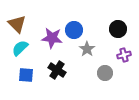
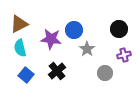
brown triangle: moved 2 px right; rotated 48 degrees clockwise
black circle: moved 1 px right
purple star: moved 1 px left, 1 px down
cyan semicircle: rotated 60 degrees counterclockwise
black cross: moved 1 px down; rotated 18 degrees clockwise
blue square: rotated 35 degrees clockwise
